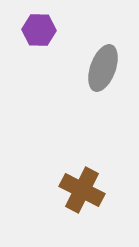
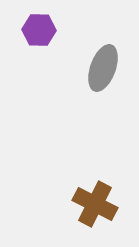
brown cross: moved 13 px right, 14 px down
